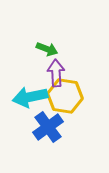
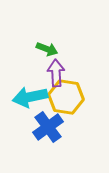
yellow hexagon: moved 1 px right, 1 px down
